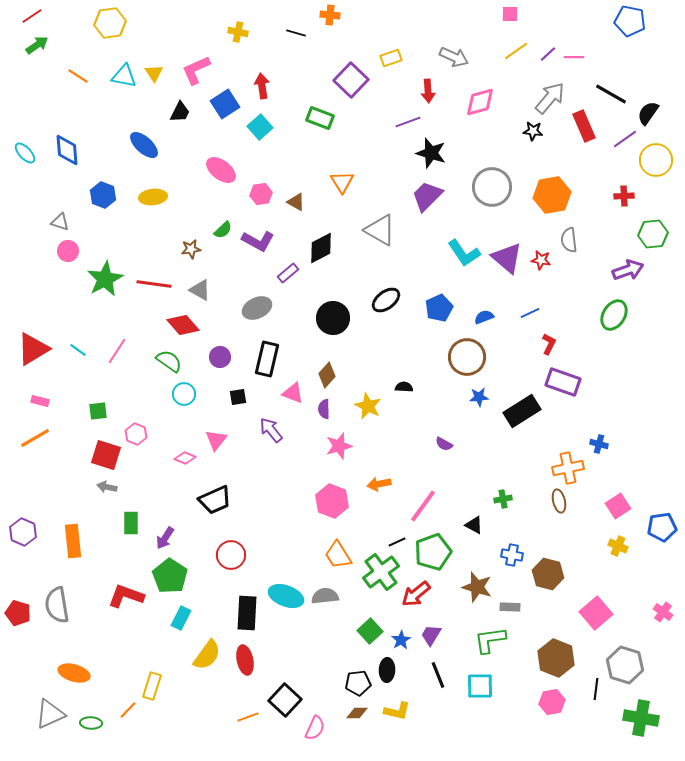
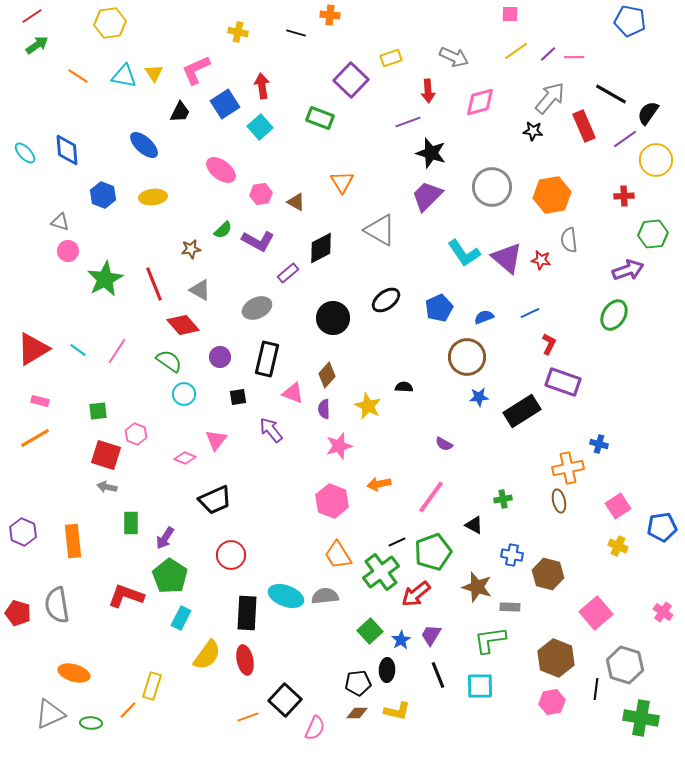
red line at (154, 284): rotated 60 degrees clockwise
pink line at (423, 506): moved 8 px right, 9 px up
